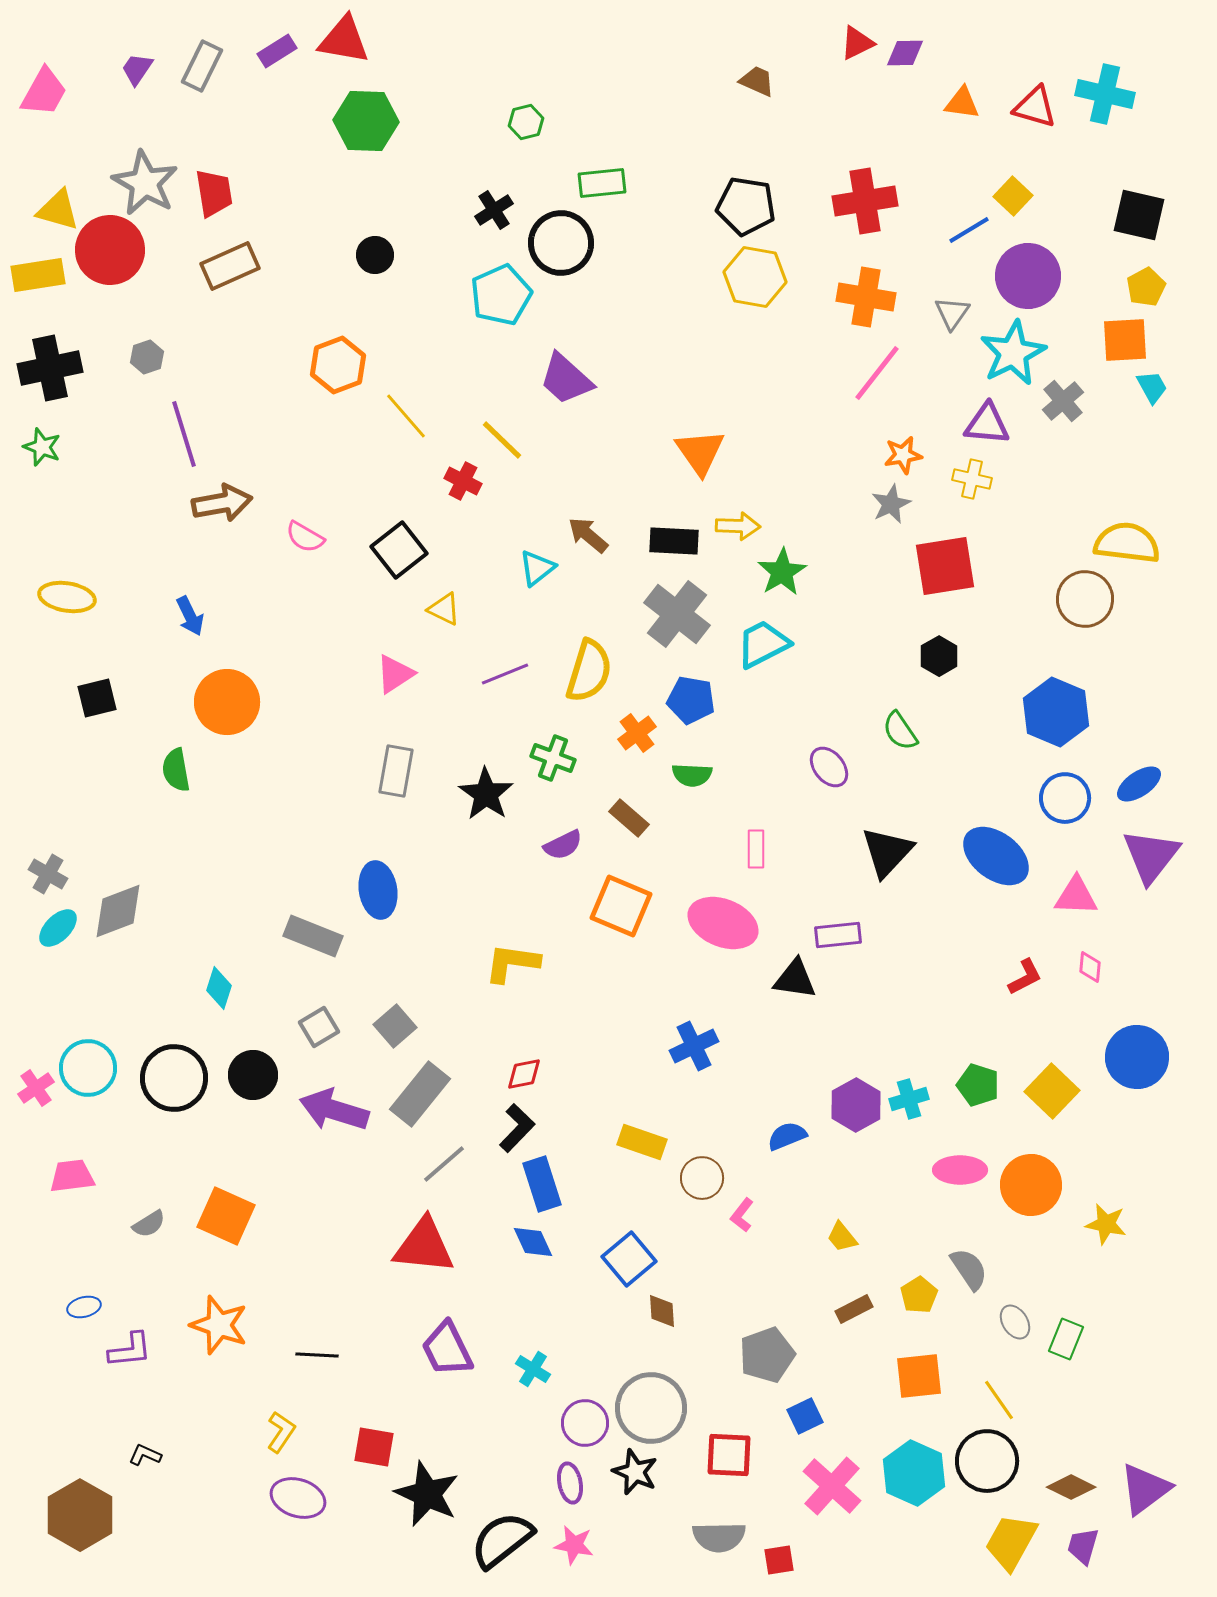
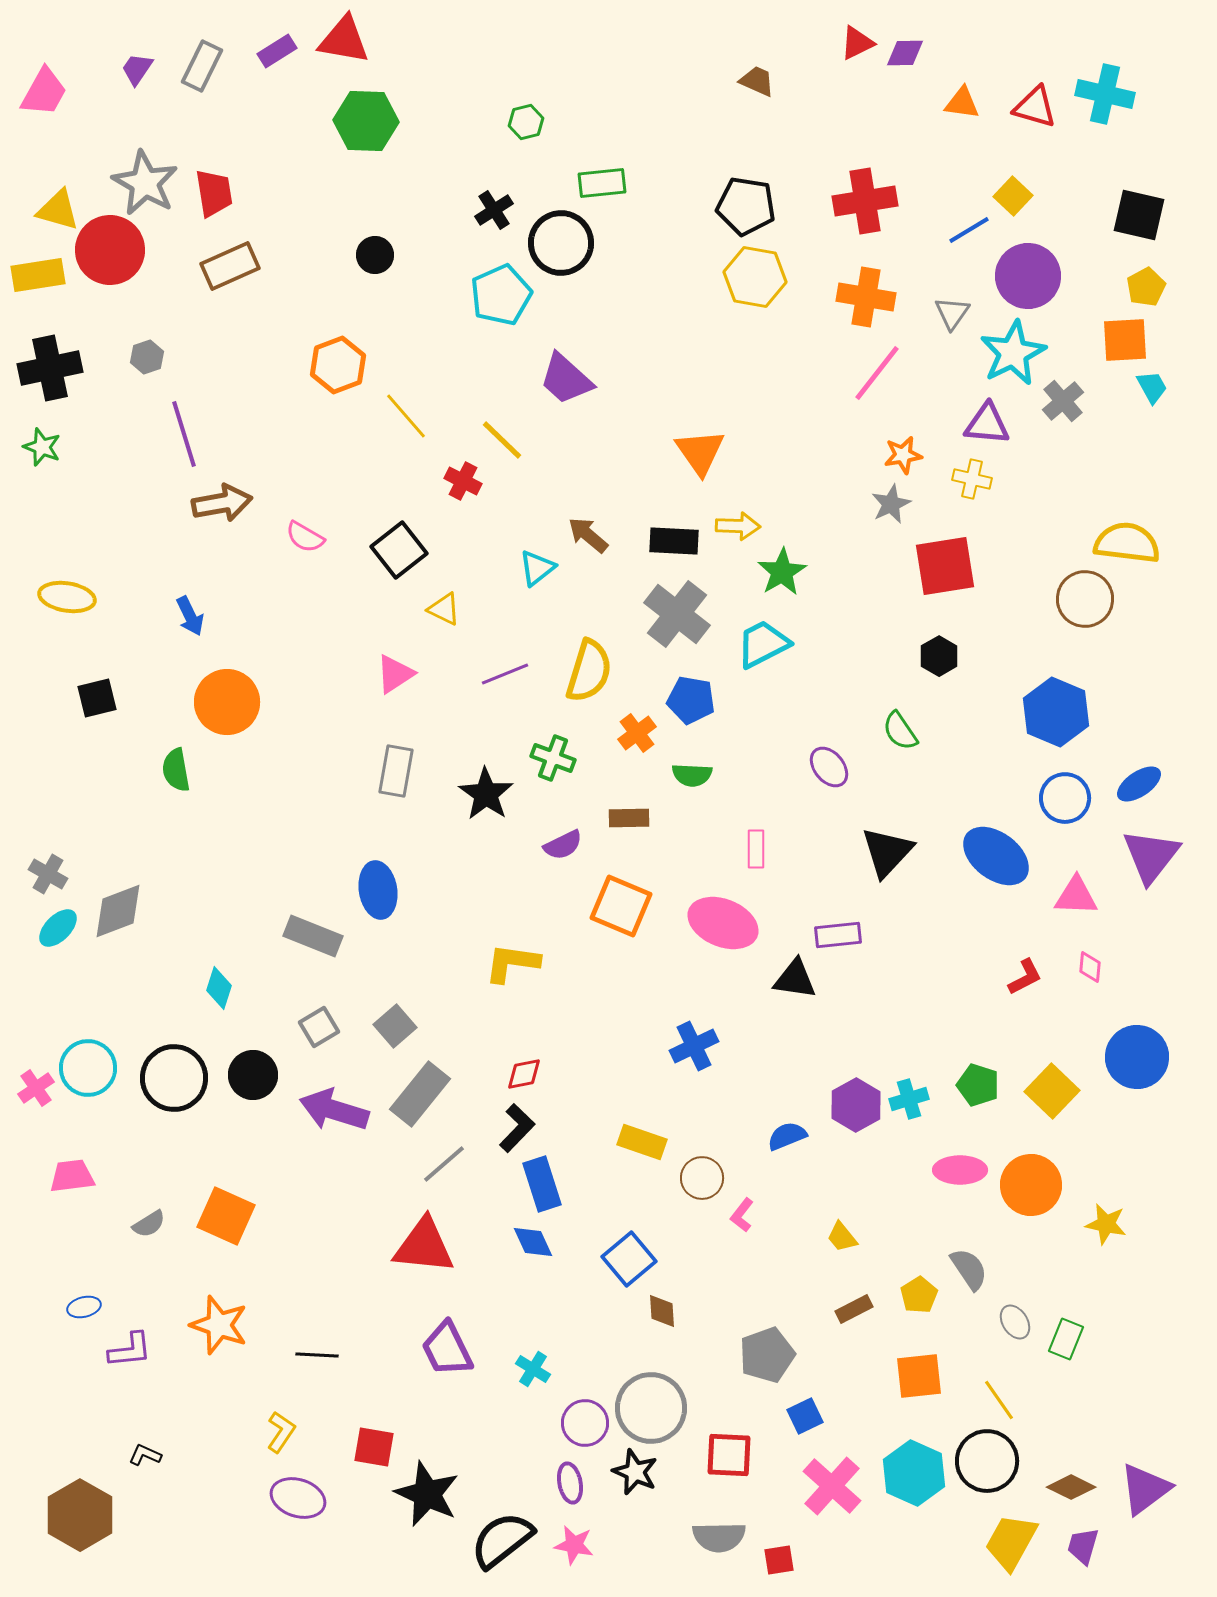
brown rectangle at (629, 818): rotated 42 degrees counterclockwise
